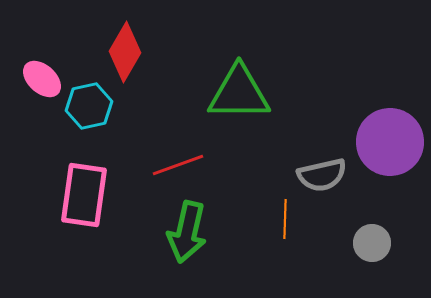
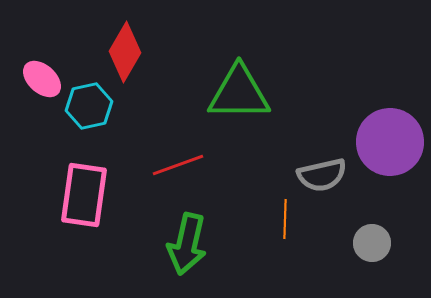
green arrow: moved 12 px down
